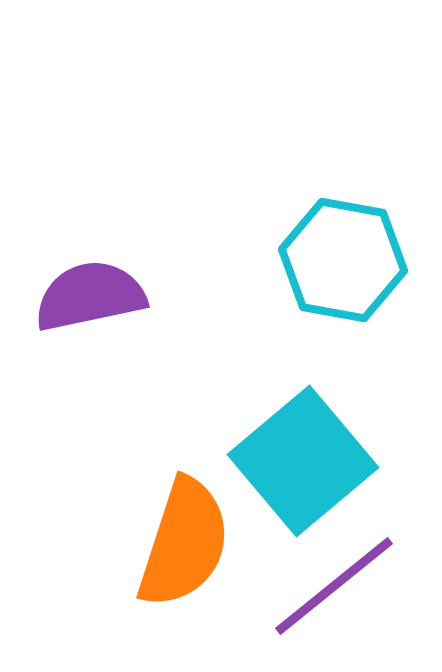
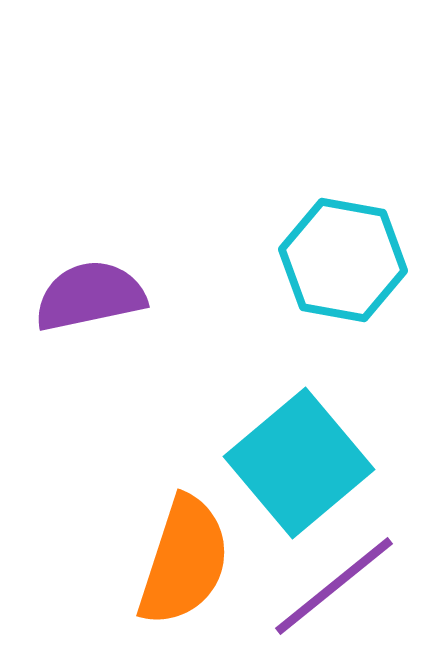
cyan square: moved 4 px left, 2 px down
orange semicircle: moved 18 px down
